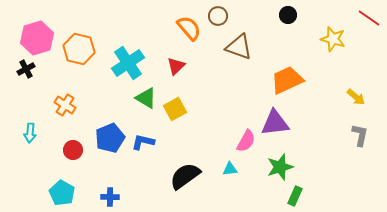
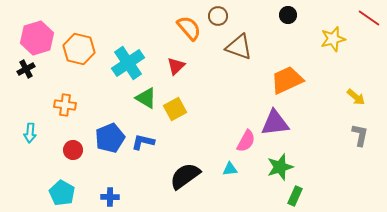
yellow star: rotated 30 degrees counterclockwise
orange cross: rotated 25 degrees counterclockwise
